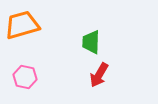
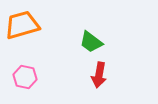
green trapezoid: rotated 55 degrees counterclockwise
red arrow: rotated 20 degrees counterclockwise
